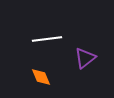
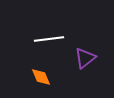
white line: moved 2 px right
